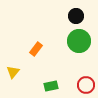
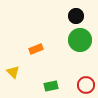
green circle: moved 1 px right, 1 px up
orange rectangle: rotated 32 degrees clockwise
yellow triangle: rotated 24 degrees counterclockwise
